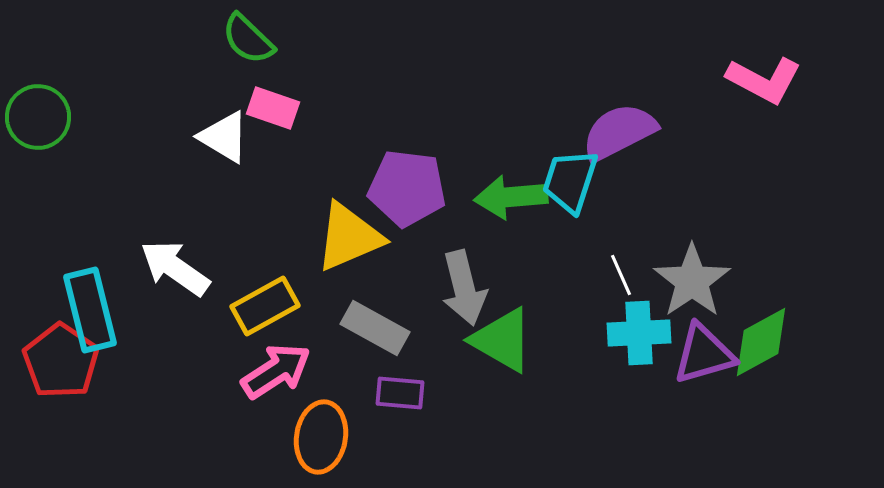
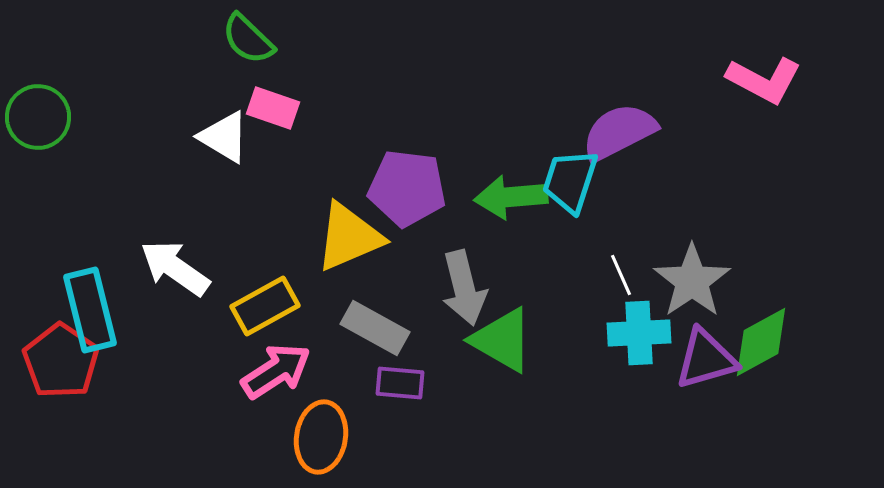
purple triangle: moved 2 px right, 5 px down
purple rectangle: moved 10 px up
